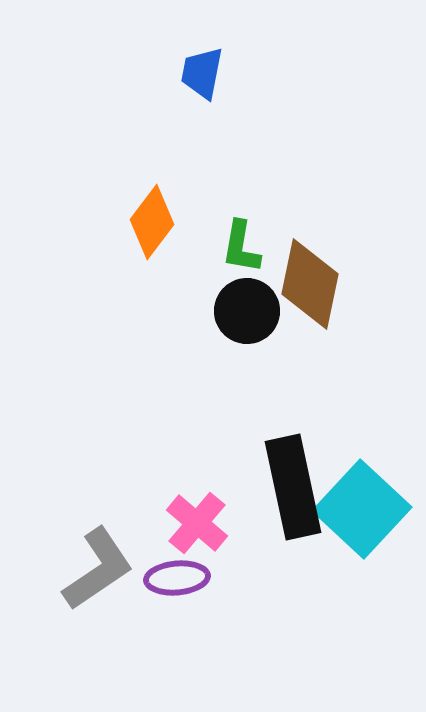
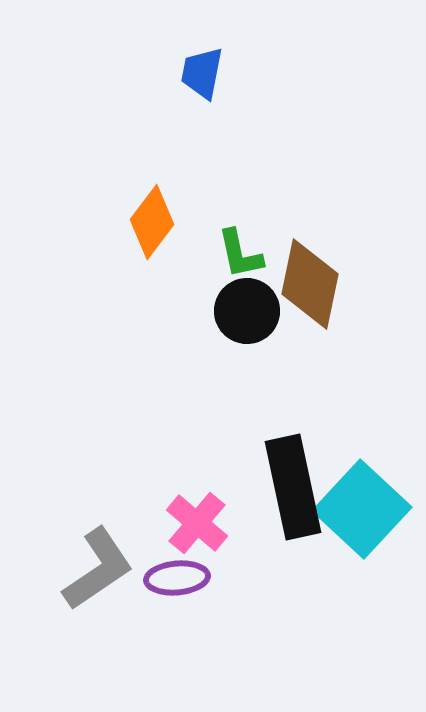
green L-shape: moved 1 px left, 7 px down; rotated 22 degrees counterclockwise
